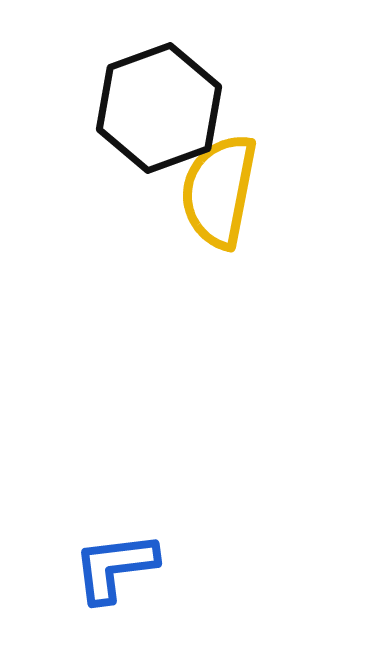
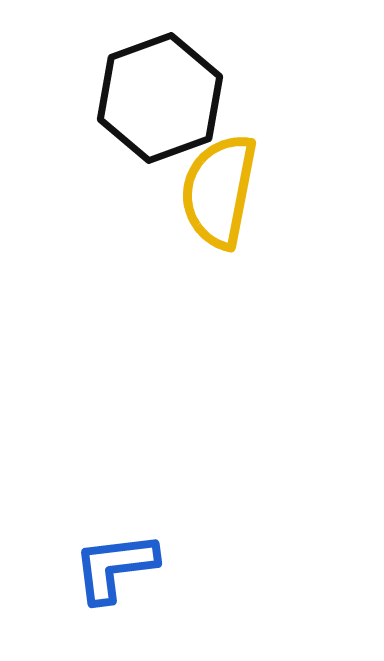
black hexagon: moved 1 px right, 10 px up
